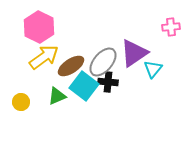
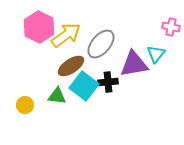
pink cross: rotated 18 degrees clockwise
purple triangle: moved 11 px down; rotated 24 degrees clockwise
yellow arrow: moved 22 px right, 22 px up
gray ellipse: moved 2 px left, 18 px up
cyan triangle: moved 3 px right, 15 px up
black cross: rotated 12 degrees counterclockwise
green triangle: rotated 30 degrees clockwise
yellow circle: moved 4 px right, 3 px down
